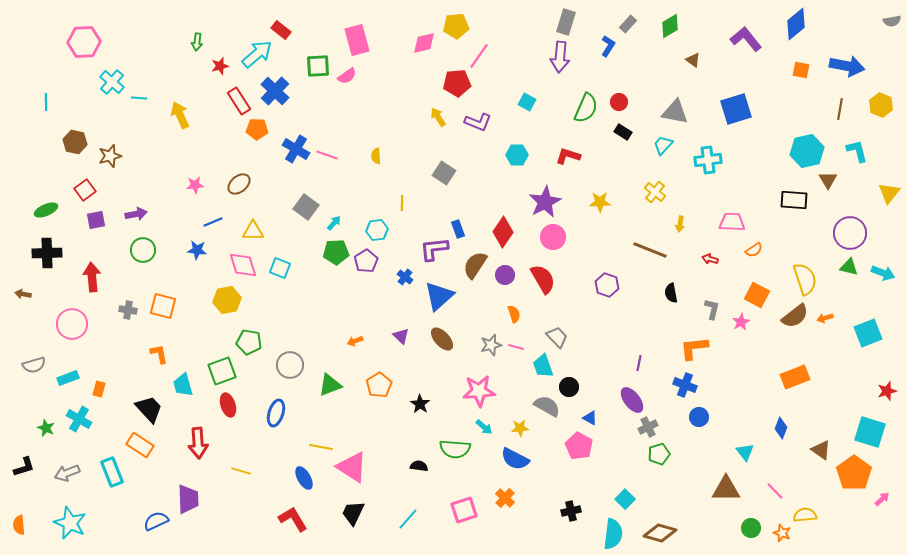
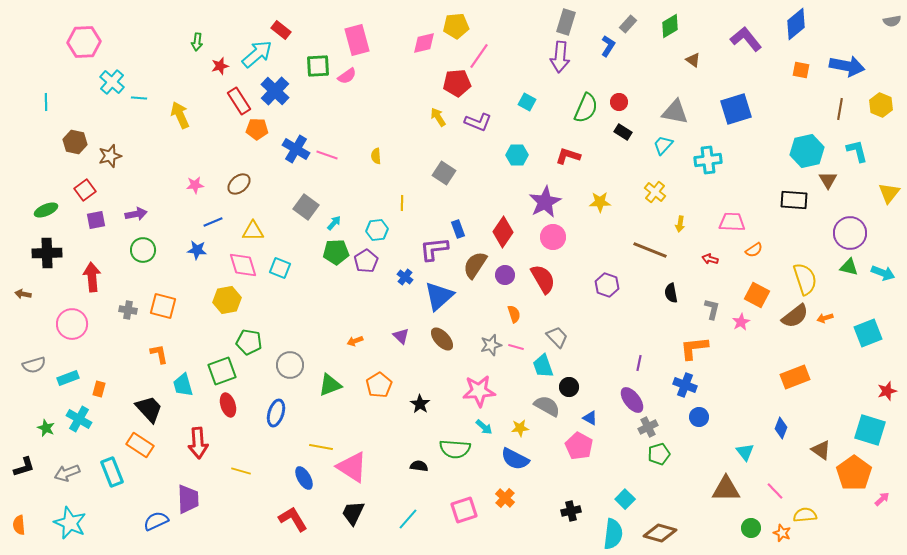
cyan square at (870, 432): moved 2 px up
